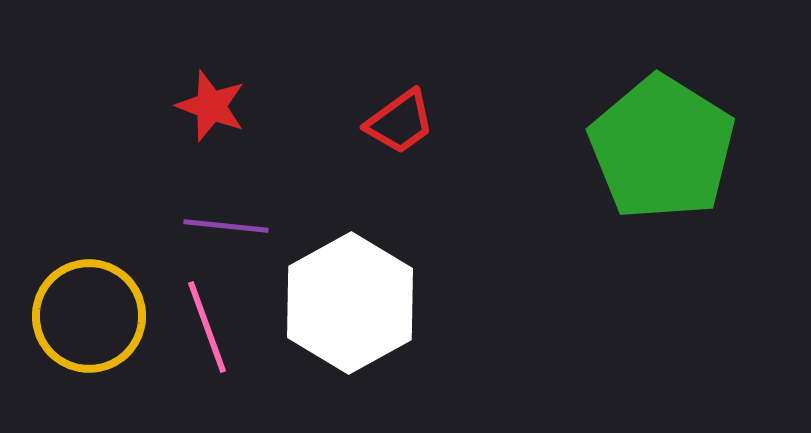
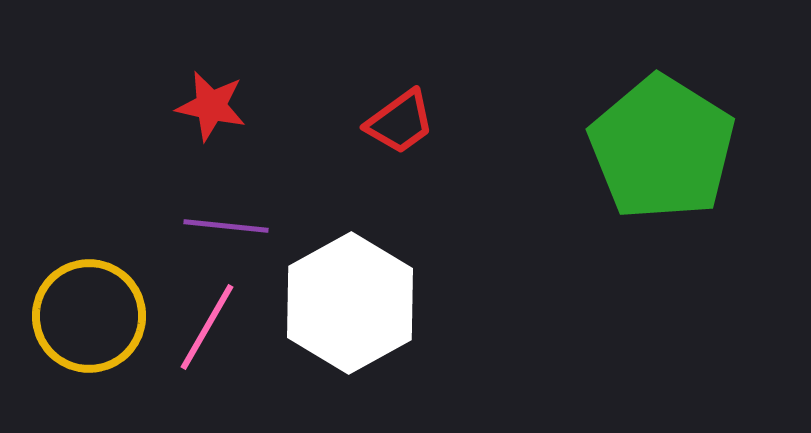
red star: rotated 8 degrees counterclockwise
pink line: rotated 50 degrees clockwise
